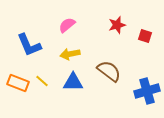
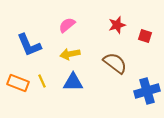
brown semicircle: moved 6 px right, 8 px up
yellow line: rotated 24 degrees clockwise
